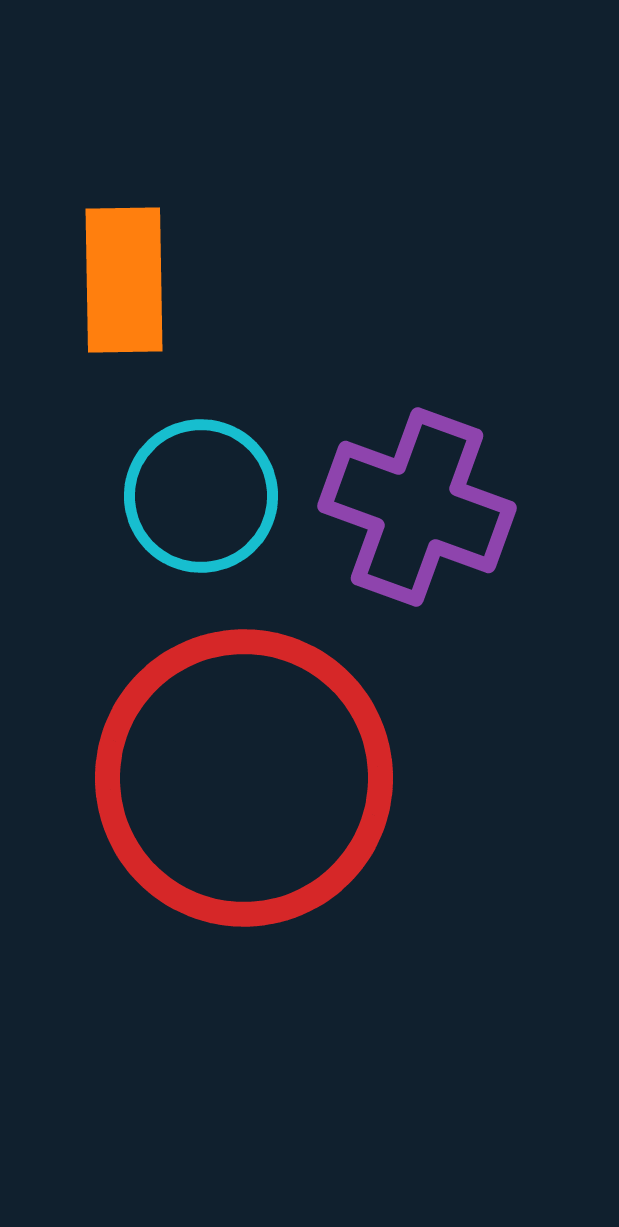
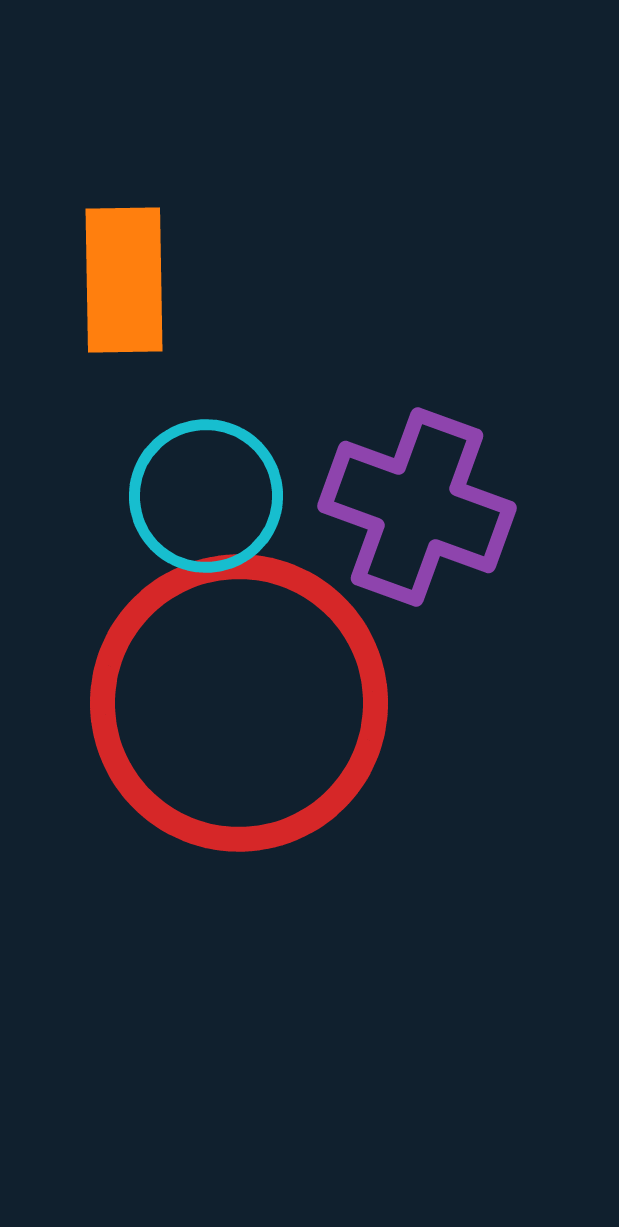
cyan circle: moved 5 px right
red circle: moved 5 px left, 75 px up
